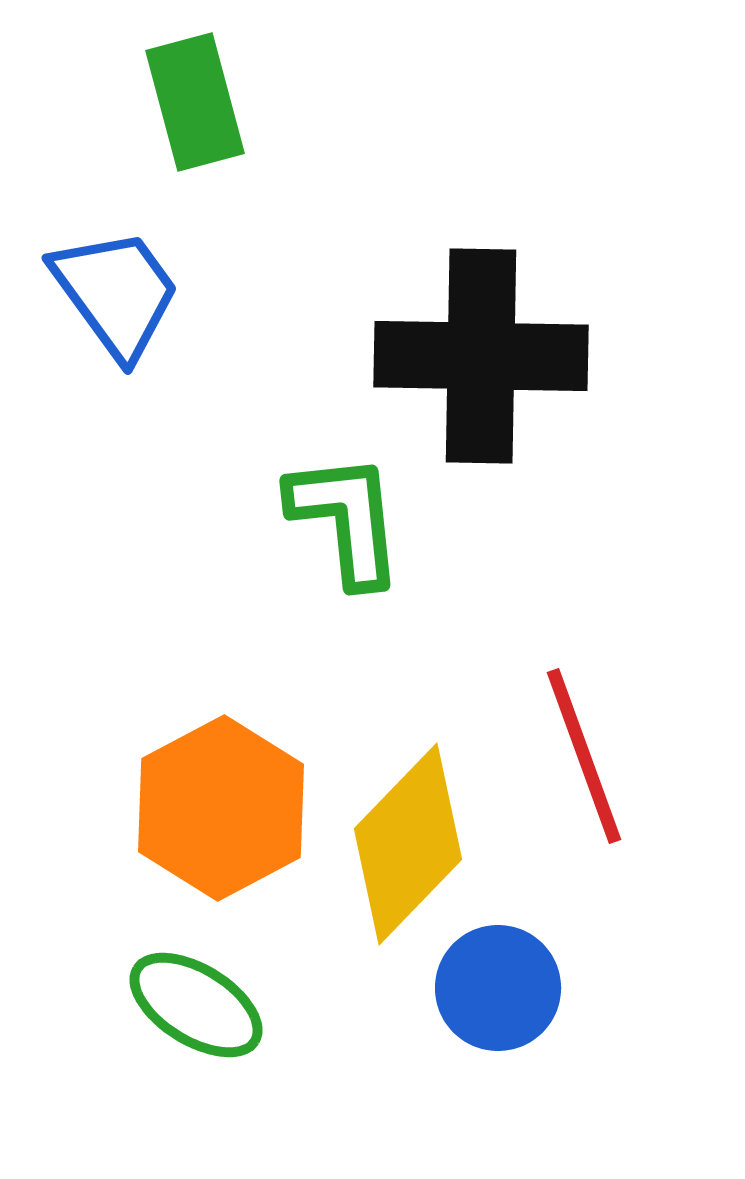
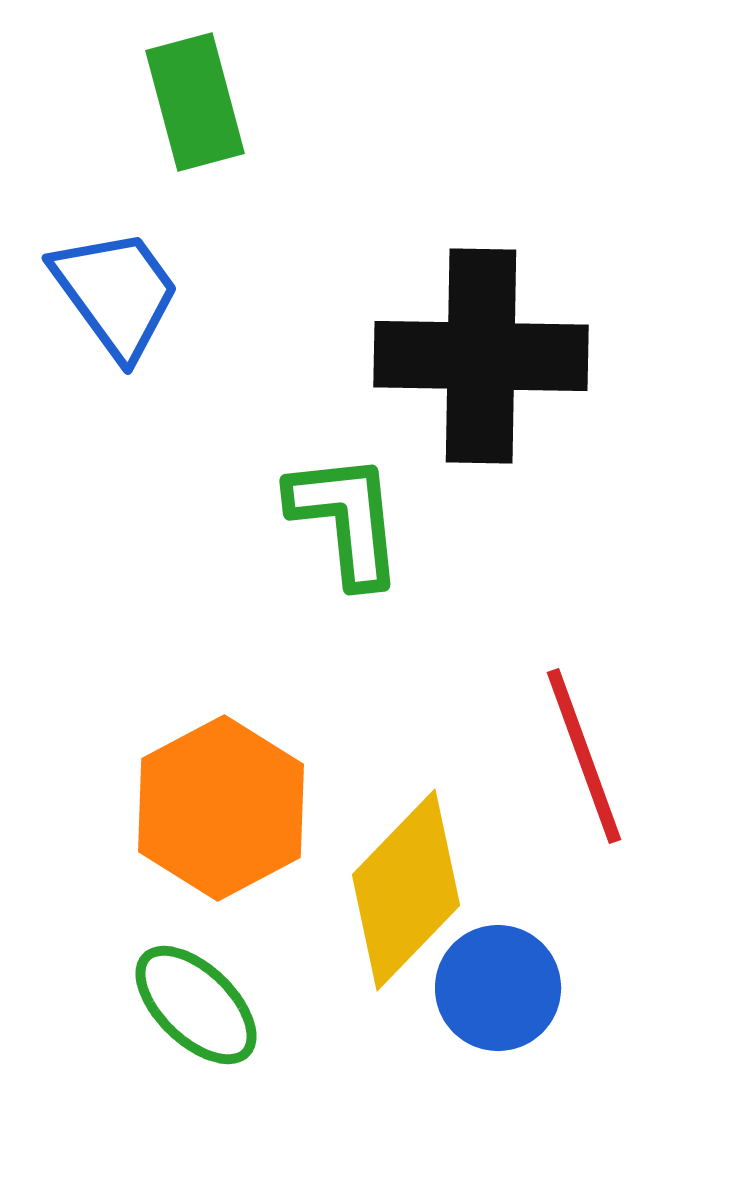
yellow diamond: moved 2 px left, 46 px down
green ellipse: rotated 12 degrees clockwise
